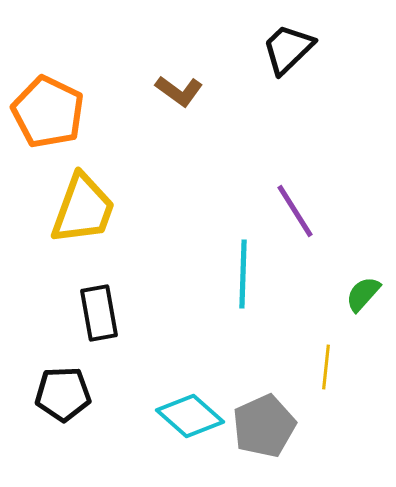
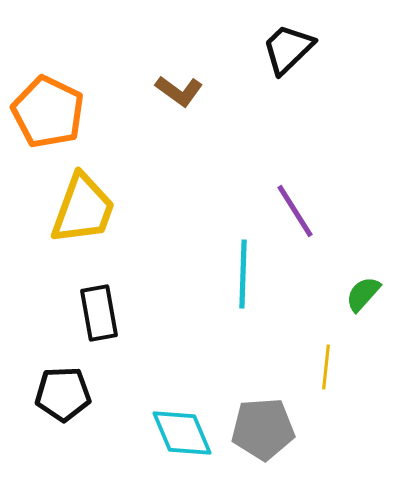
cyan diamond: moved 8 px left, 17 px down; rotated 26 degrees clockwise
gray pentagon: moved 1 px left, 3 px down; rotated 20 degrees clockwise
